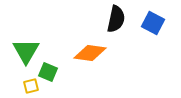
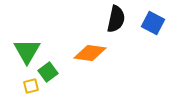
green triangle: moved 1 px right
green square: rotated 30 degrees clockwise
